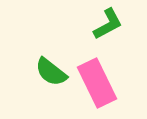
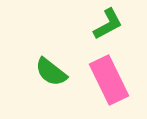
pink rectangle: moved 12 px right, 3 px up
